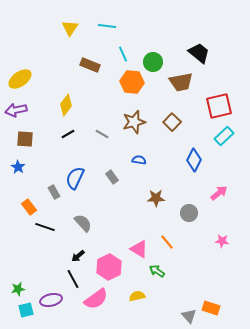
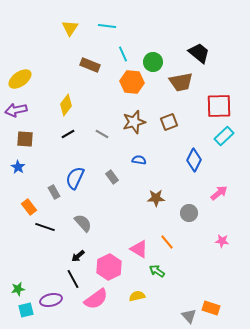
red square at (219, 106): rotated 12 degrees clockwise
brown square at (172, 122): moved 3 px left; rotated 24 degrees clockwise
